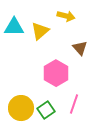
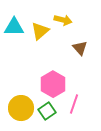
yellow arrow: moved 3 px left, 4 px down
pink hexagon: moved 3 px left, 11 px down
green square: moved 1 px right, 1 px down
